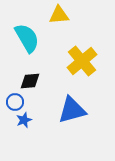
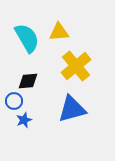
yellow triangle: moved 17 px down
yellow cross: moved 6 px left, 5 px down
black diamond: moved 2 px left
blue circle: moved 1 px left, 1 px up
blue triangle: moved 1 px up
